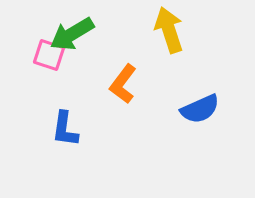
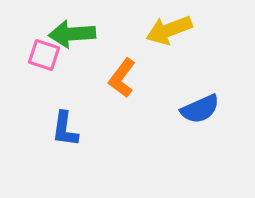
yellow arrow: rotated 93 degrees counterclockwise
green arrow: rotated 27 degrees clockwise
pink square: moved 5 px left
orange L-shape: moved 1 px left, 6 px up
